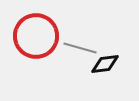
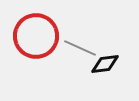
gray line: rotated 8 degrees clockwise
